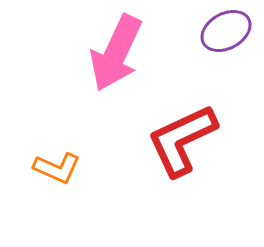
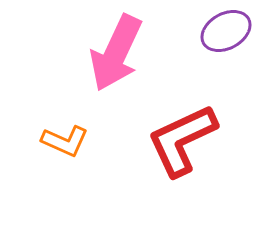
orange L-shape: moved 8 px right, 27 px up
